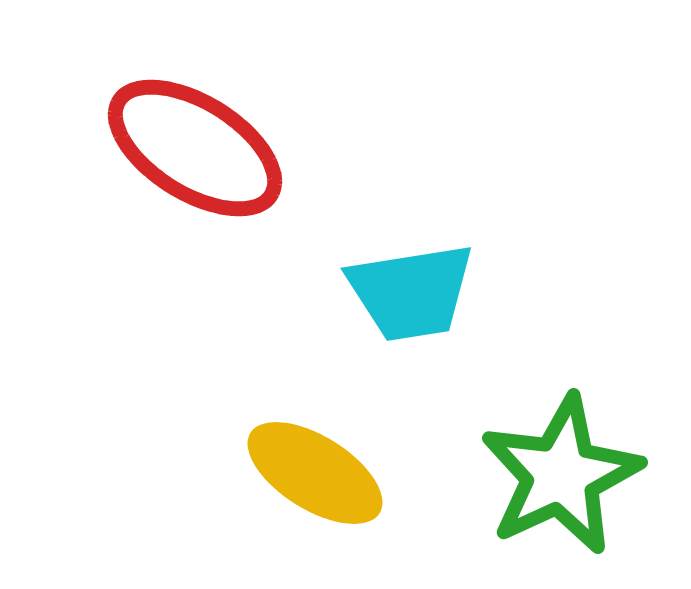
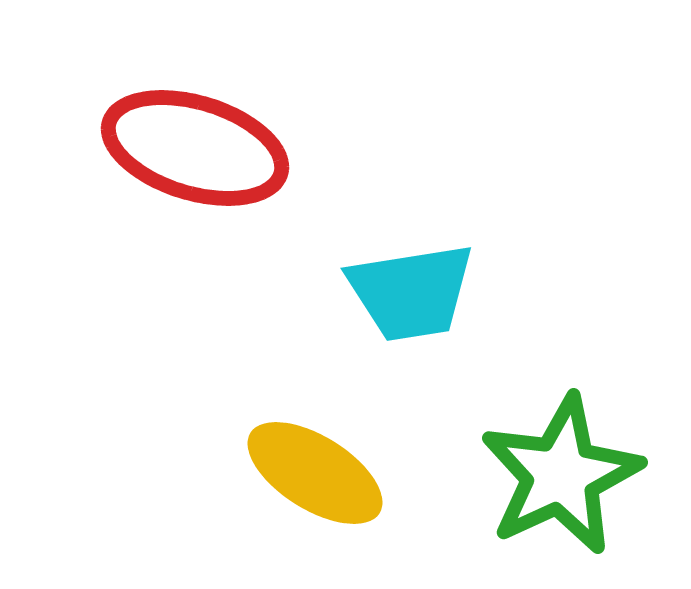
red ellipse: rotated 15 degrees counterclockwise
